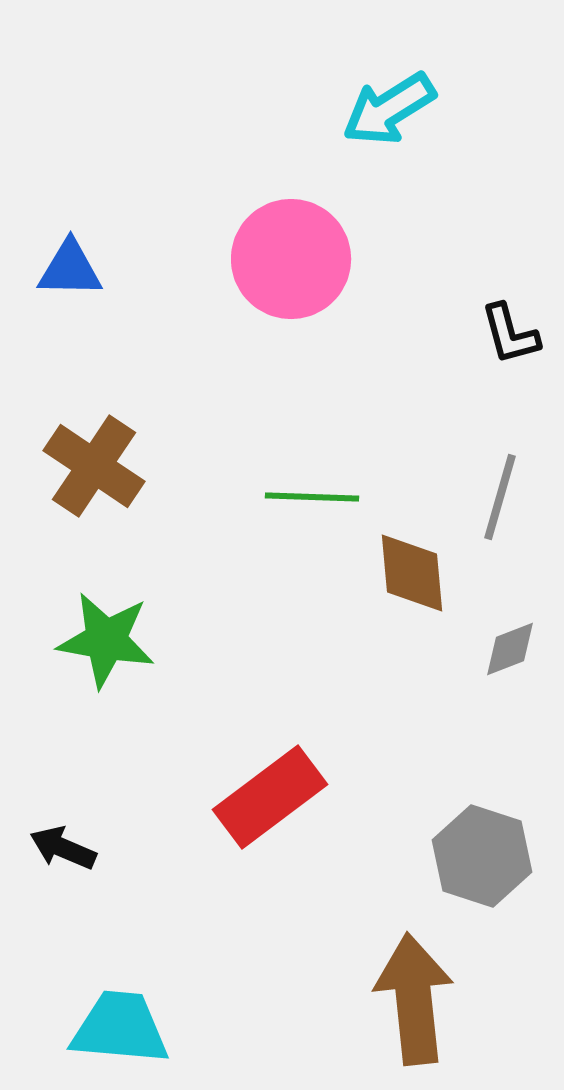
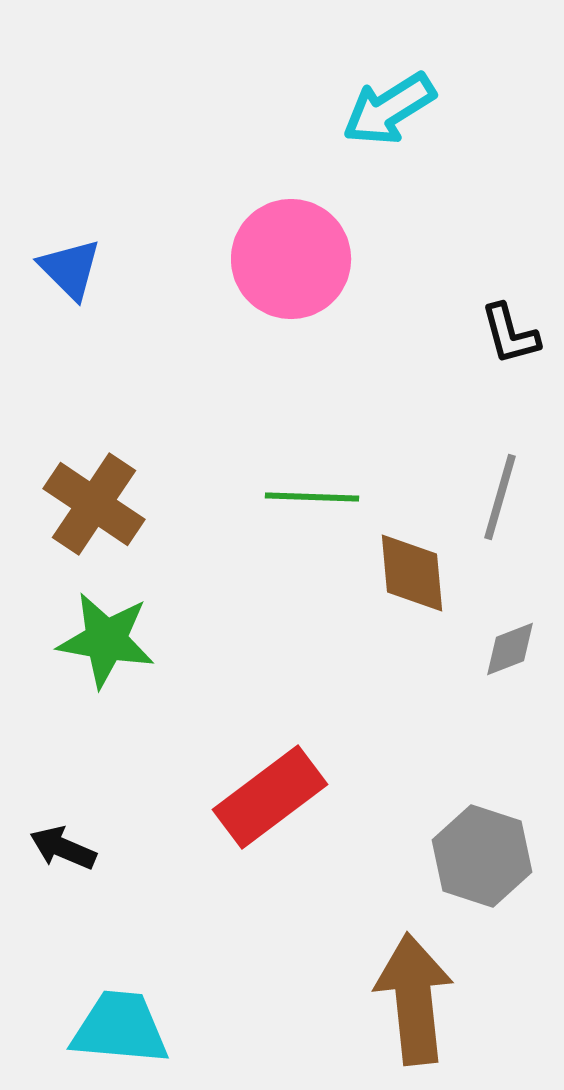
blue triangle: rotated 44 degrees clockwise
brown cross: moved 38 px down
